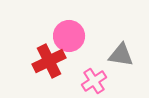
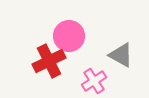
gray triangle: rotated 20 degrees clockwise
